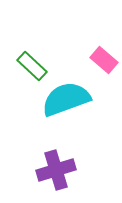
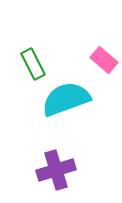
green rectangle: moved 1 px right, 2 px up; rotated 20 degrees clockwise
